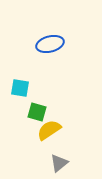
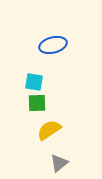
blue ellipse: moved 3 px right, 1 px down
cyan square: moved 14 px right, 6 px up
green square: moved 9 px up; rotated 18 degrees counterclockwise
